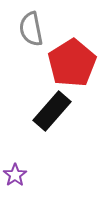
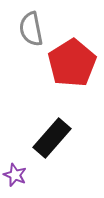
black rectangle: moved 27 px down
purple star: rotated 15 degrees counterclockwise
